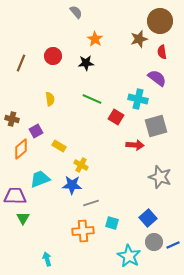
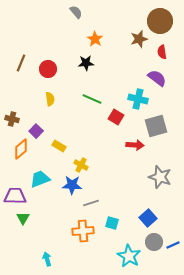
red circle: moved 5 px left, 13 px down
purple square: rotated 16 degrees counterclockwise
